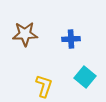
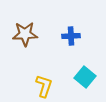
blue cross: moved 3 px up
